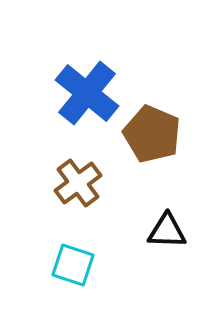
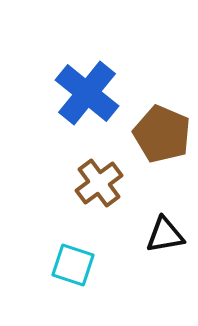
brown pentagon: moved 10 px right
brown cross: moved 21 px right
black triangle: moved 2 px left, 4 px down; rotated 12 degrees counterclockwise
